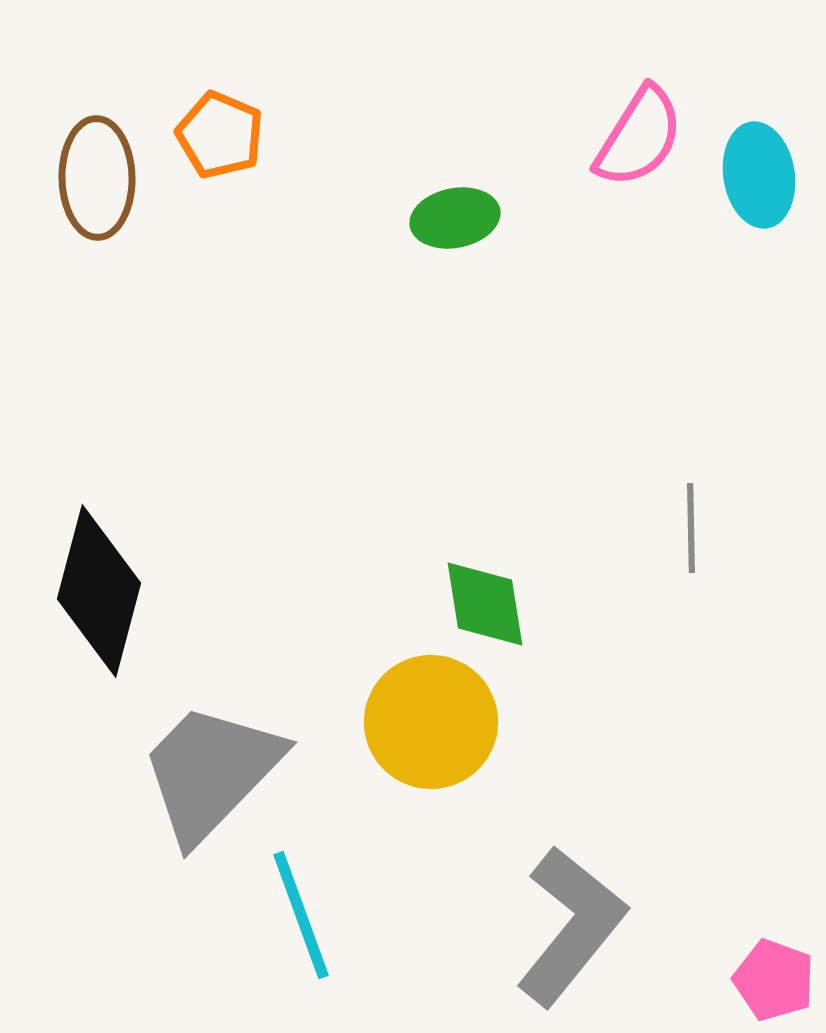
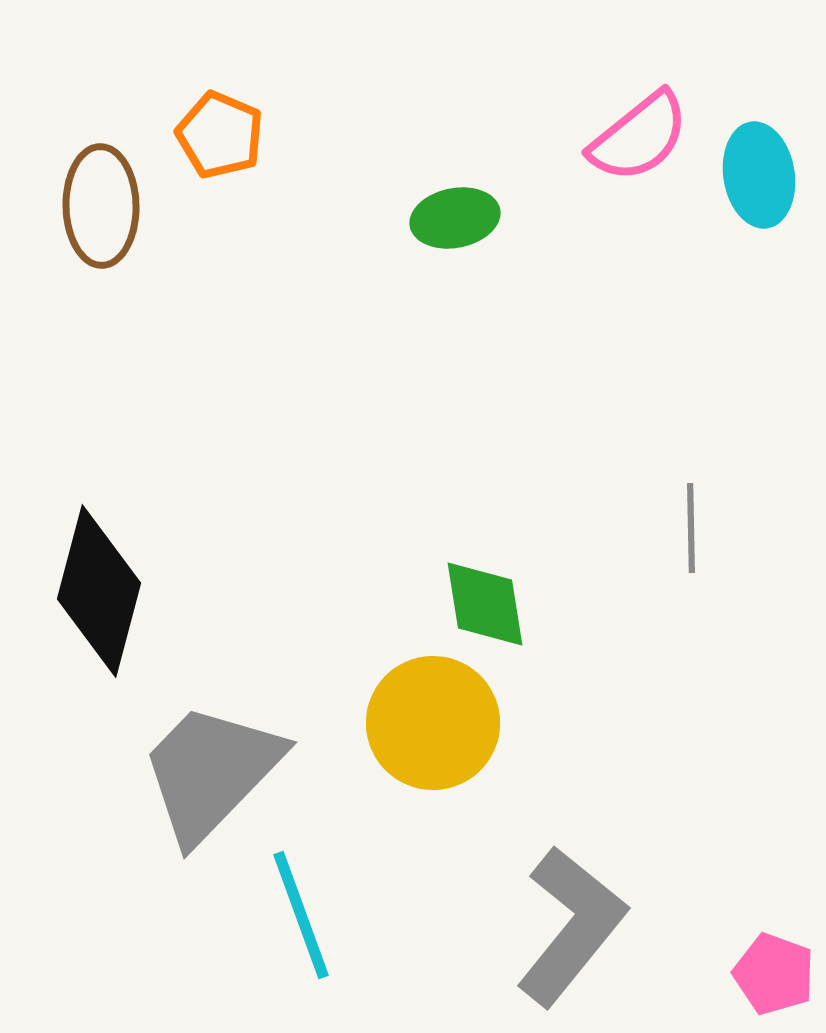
pink semicircle: rotated 19 degrees clockwise
brown ellipse: moved 4 px right, 28 px down
yellow circle: moved 2 px right, 1 px down
pink pentagon: moved 6 px up
